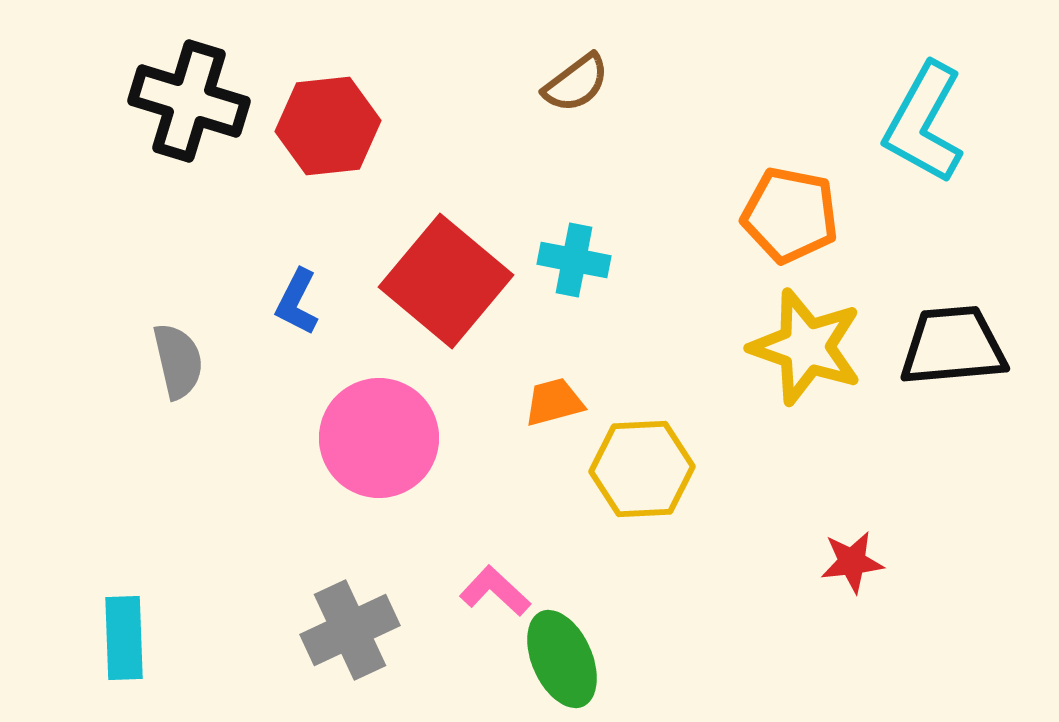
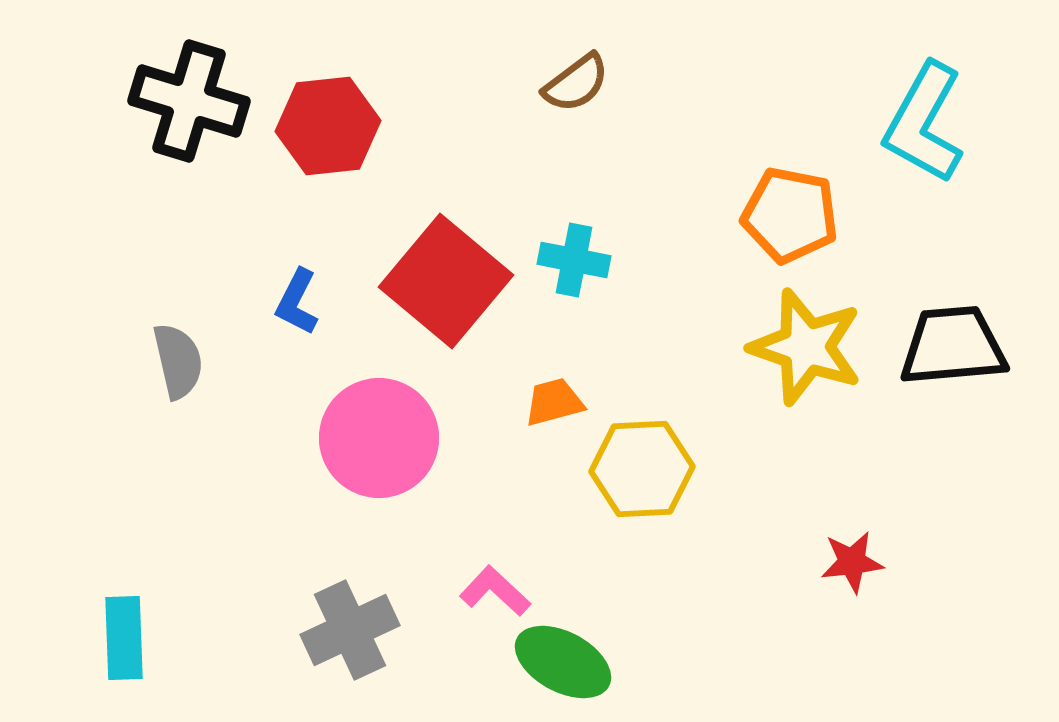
green ellipse: moved 1 px right, 3 px down; rotated 38 degrees counterclockwise
